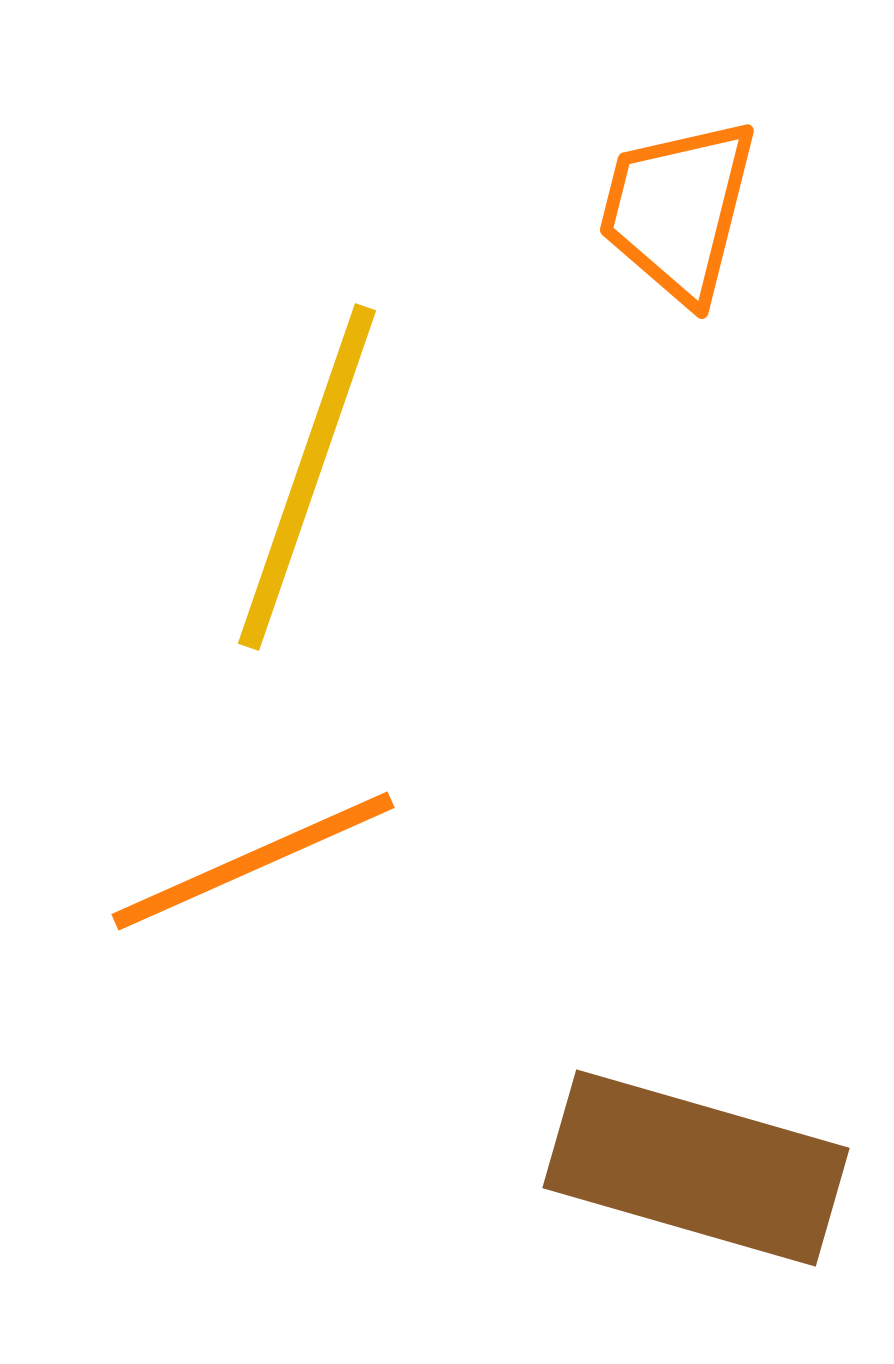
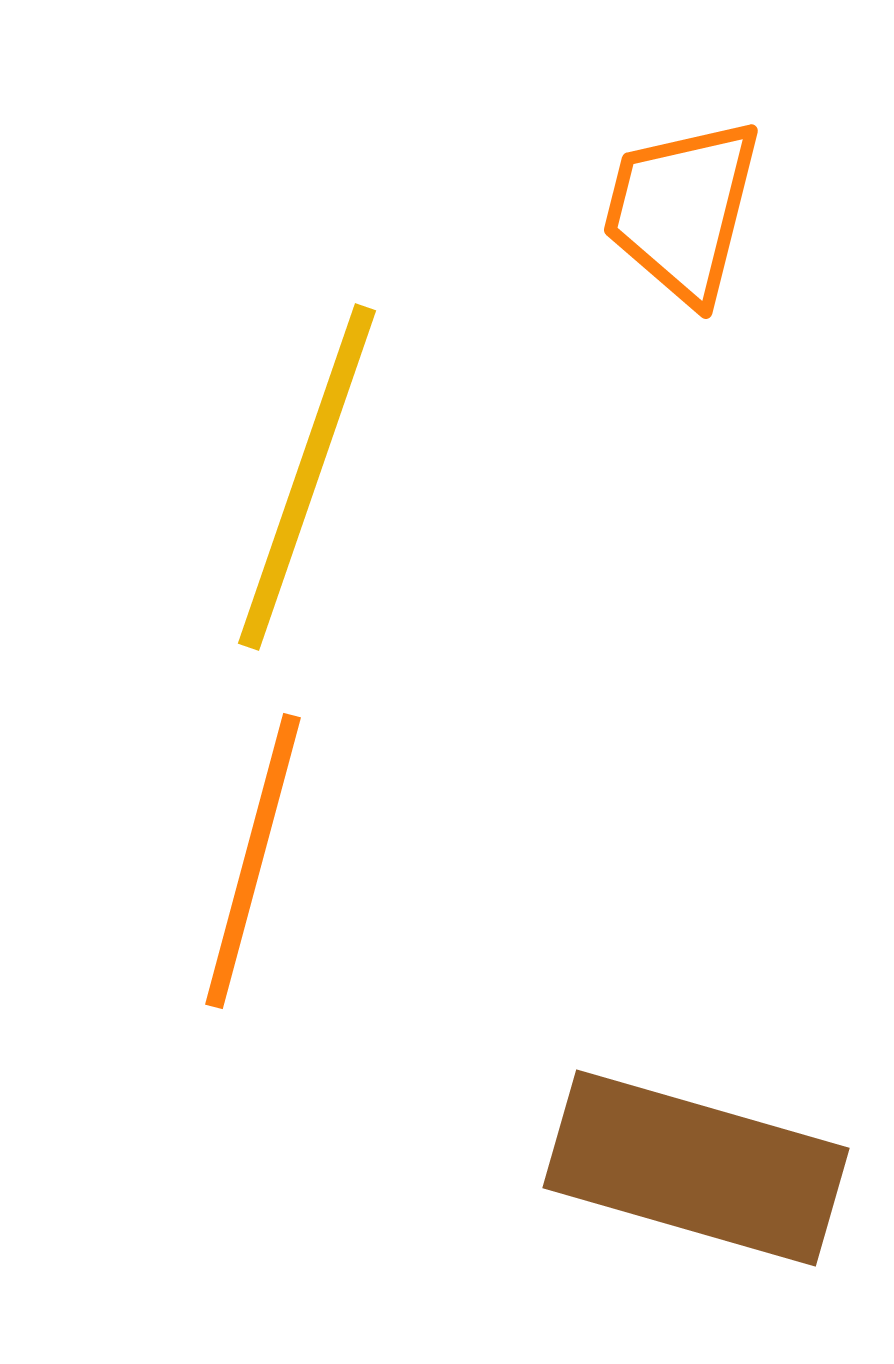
orange trapezoid: moved 4 px right
orange line: rotated 51 degrees counterclockwise
